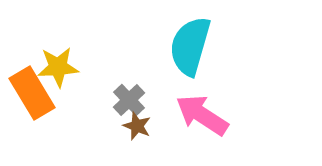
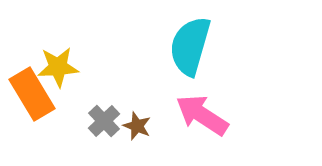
orange rectangle: moved 1 px down
gray cross: moved 25 px left, 21 px down
